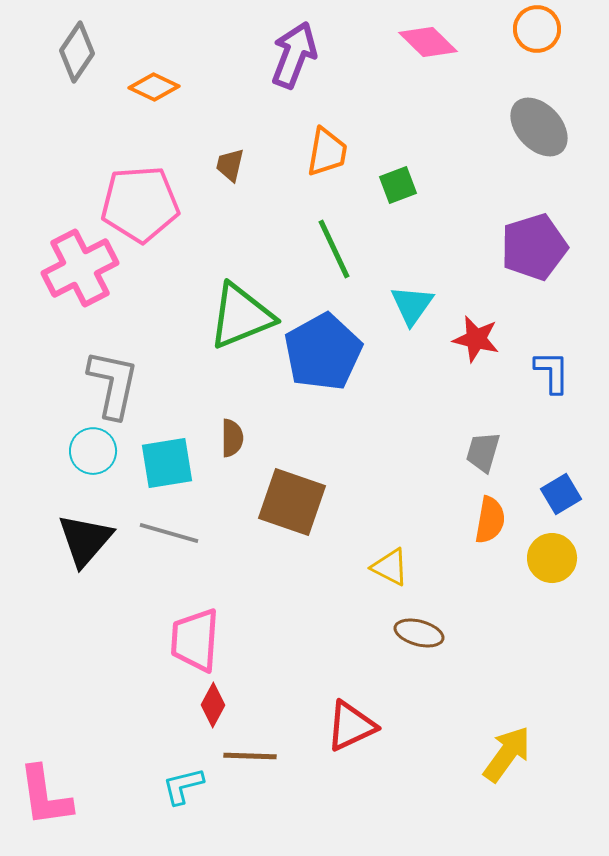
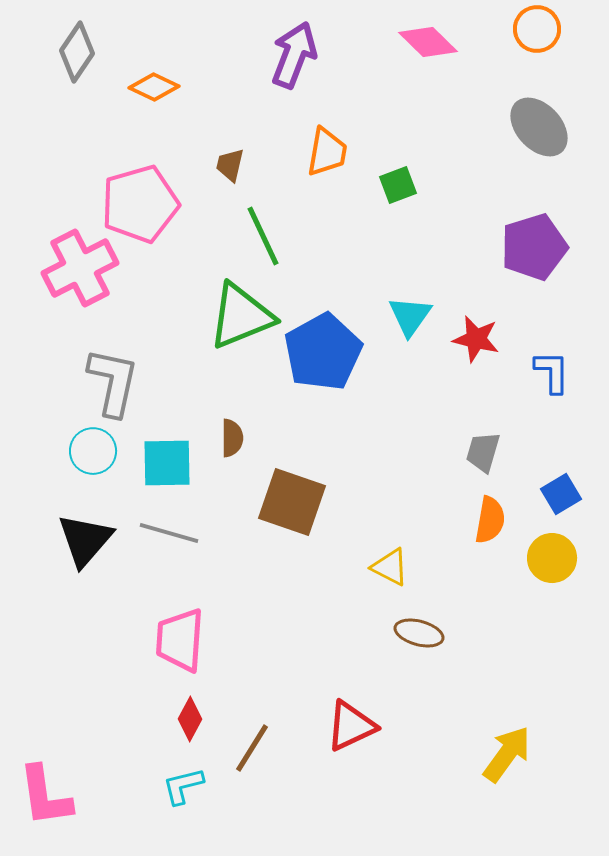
pink pentagon: rotated 12 degrees counterclockwise
green line: moved 71 px left, 13 px up
cyan triangle: moved 2 px left, 11 px down
gray L-shape: moved 2 px up
cyan square: rotated 8 degrees clockwise
pink trapezoid: moved 15 px left
red diamond: moved 23 px left, 14 px down
brown line: moved 2 px right, 8 px up; rotated 60 degrees counterclockwise
